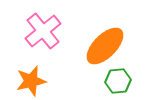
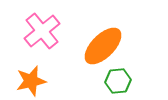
pink cross: moved 1 px left
orange ellipse: moved 2 px left
